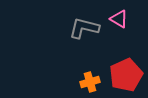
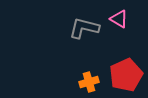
orange cross: moved 1 px left
